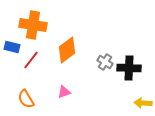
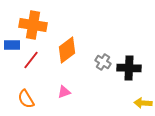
blue rectangle: moved 2 px up; rotated 14 degrees counterclockwise
gray cross: moved 2 px left
